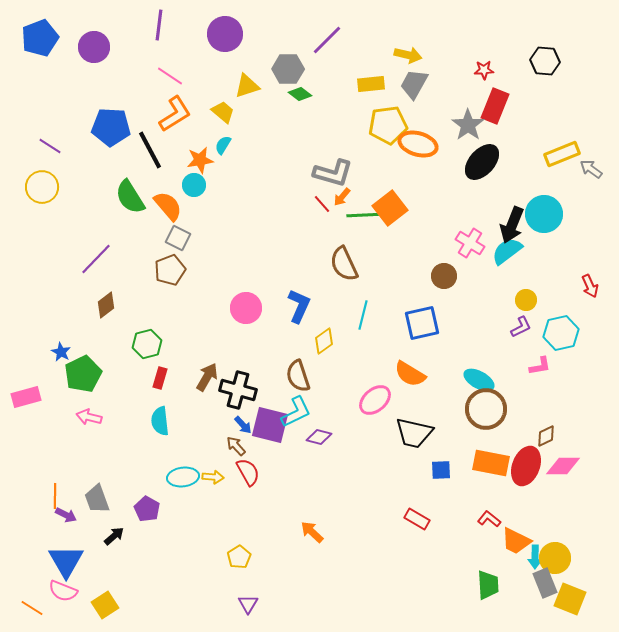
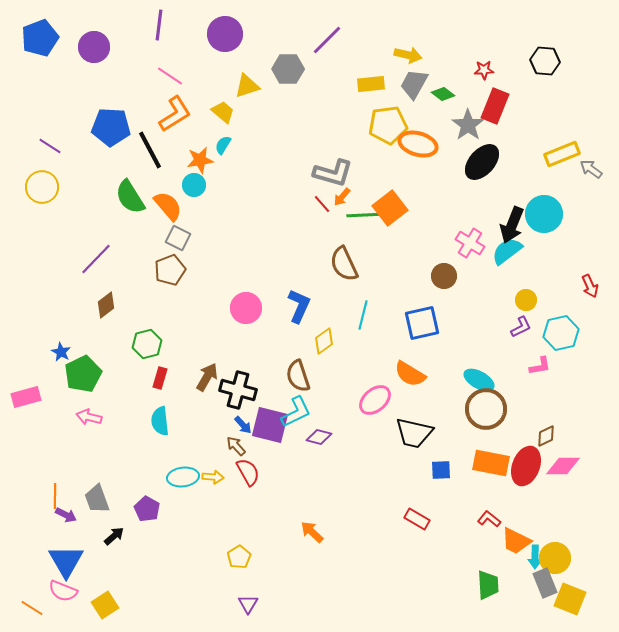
green diamond at (300, 94): moved 143 px right
